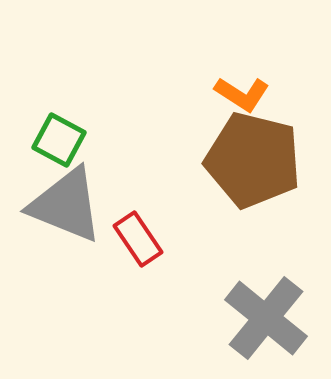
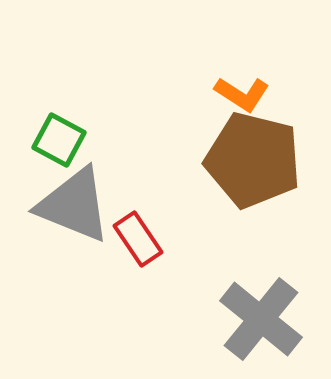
gray triangle: moved 8 px right
gray cross: moved 5 px left, 1 px down
